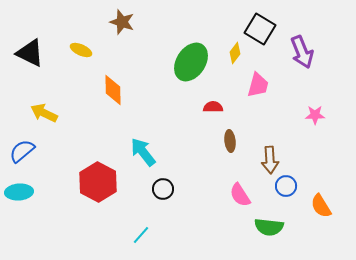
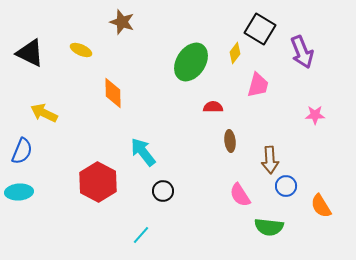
orange diamond: moved 3 px down
blue semicircle: rotated 152 degrees clockwise
black circle: moved 2 px down
